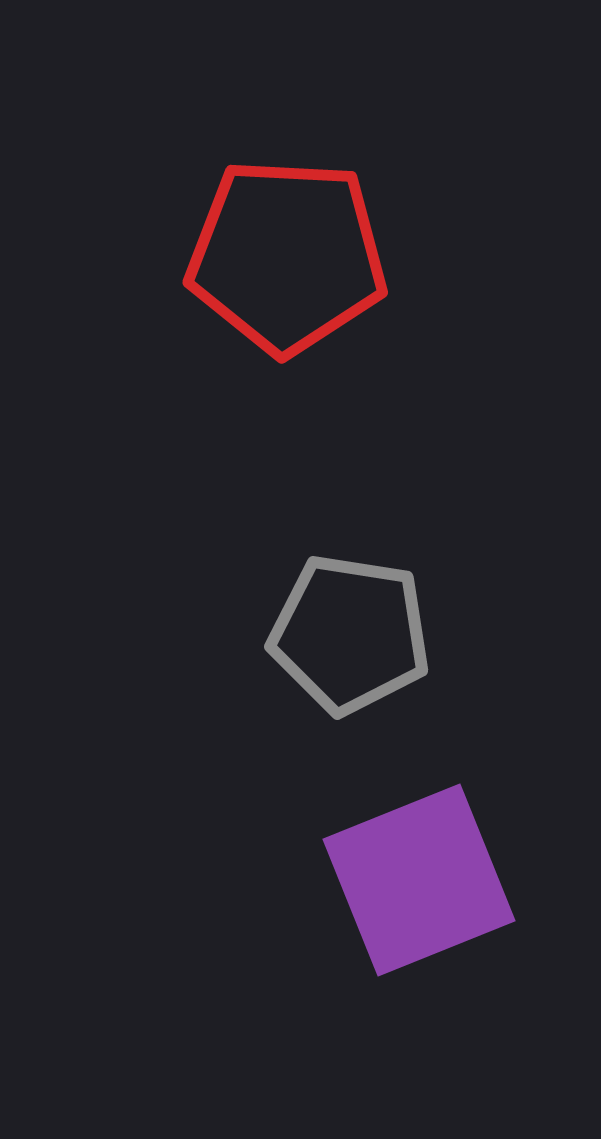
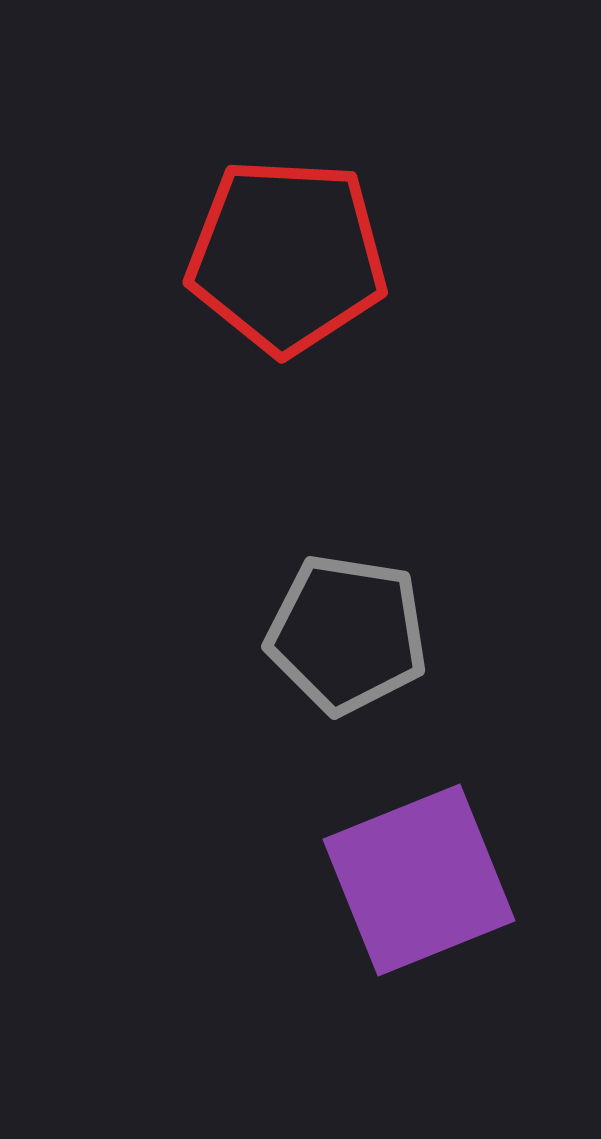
gray pentagon: moved 3 px left
